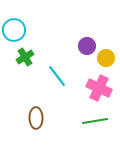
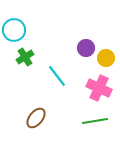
purple circle: moved 1 px left, 2 px down
brown ellipse: rotated 40 degrees clockwise
